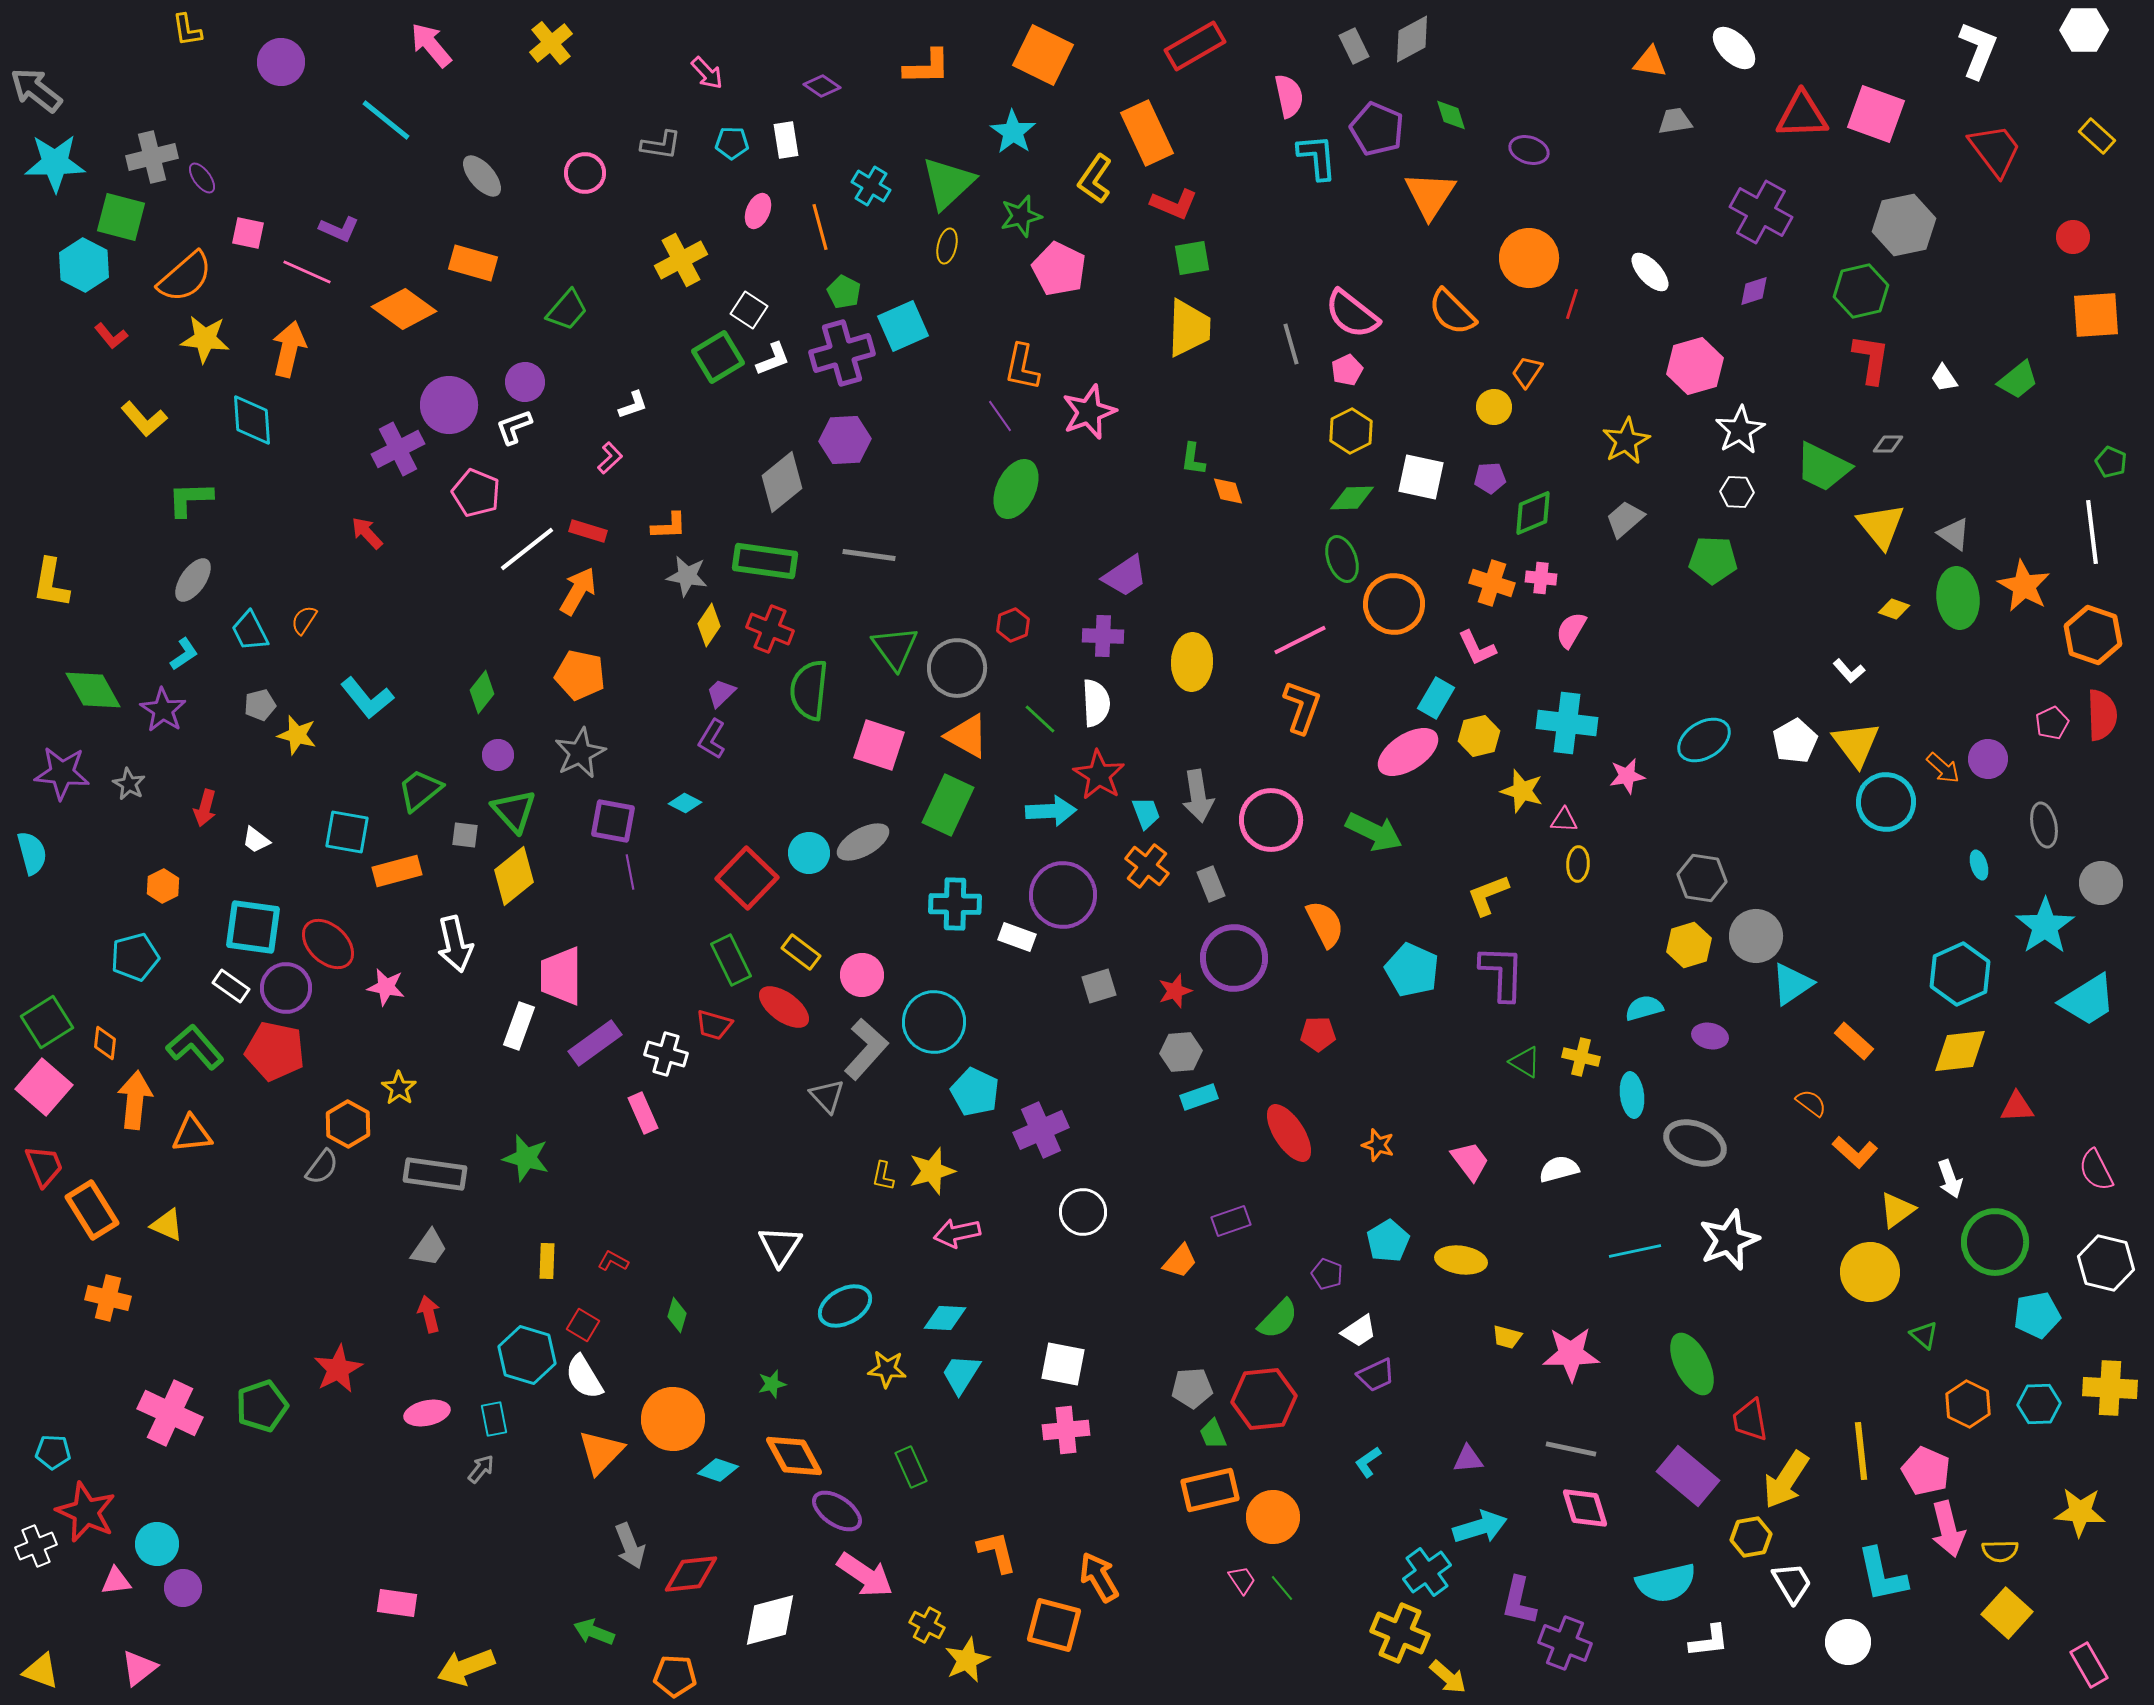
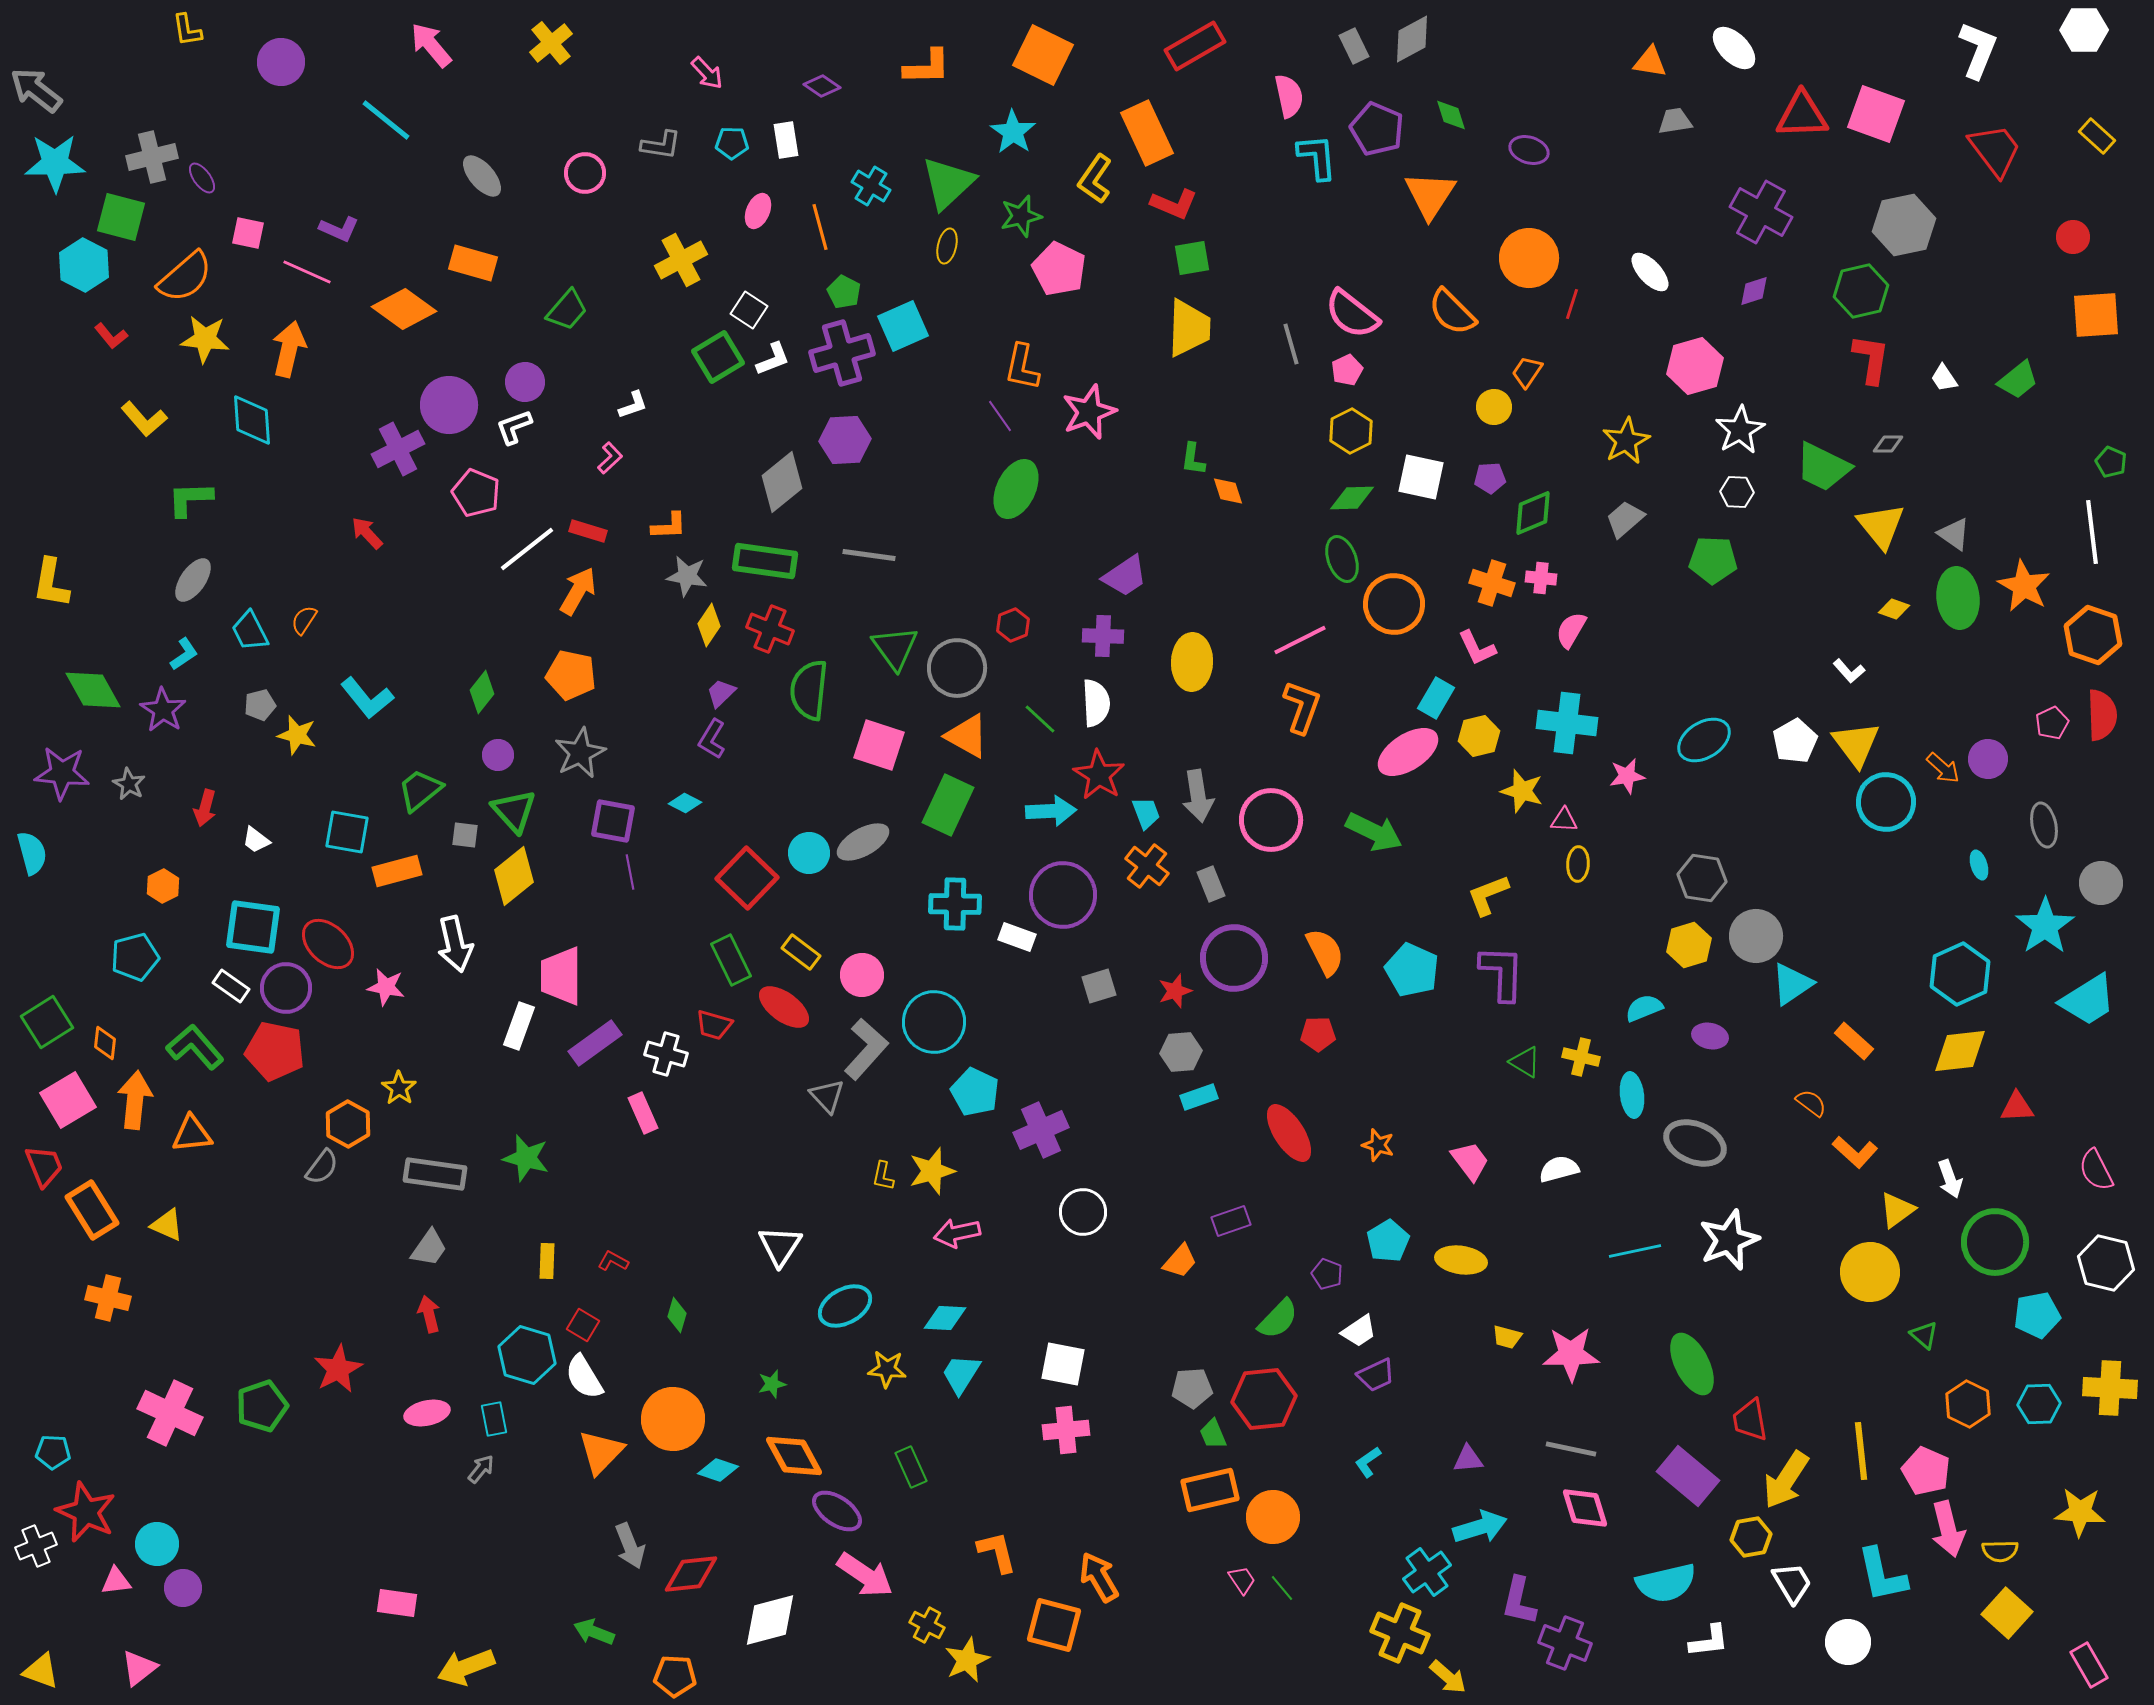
orange pentagon at (580, 675): moved 9 px left
orange semicircle at (1325, 924): moved 28 px down
cyan semicircle at (1644, 1008): rotated 6 degrees counterclockwise
pink square at (44, 1087): moved 24 px right, 13 px down; rotated 18 degrees clockwise
